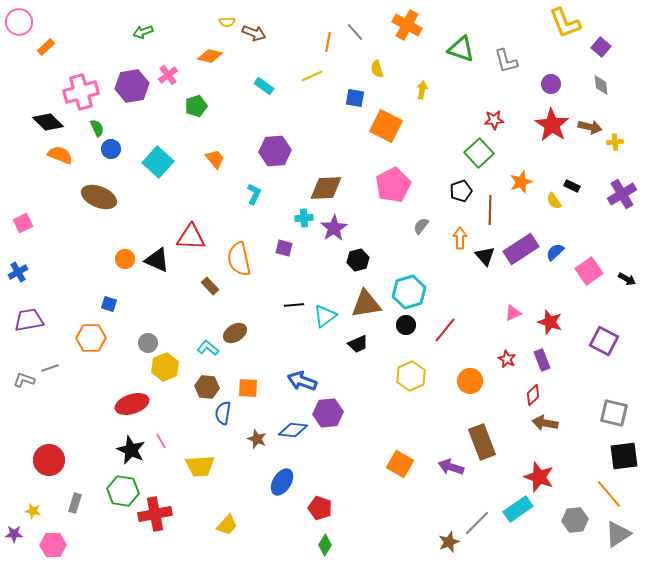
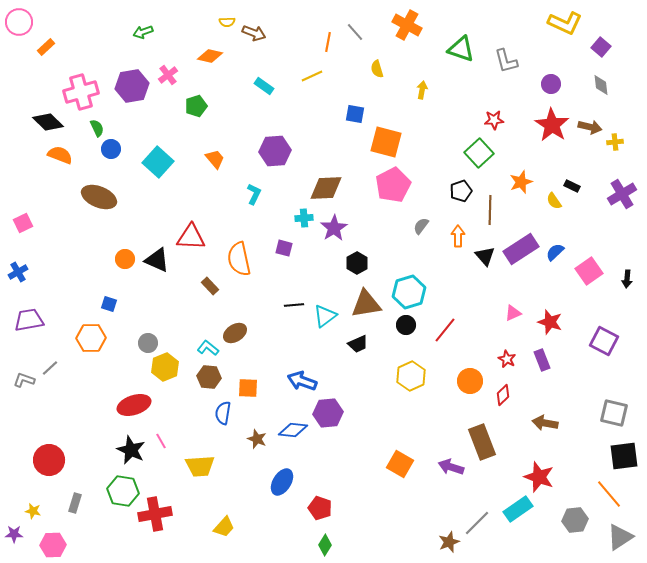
yellow L-shape at (565, 23): rotated 44 degrees counterclockwise
blue square at (355, 98): moved 16 px down
orange square at (386, 126): moved 16 px down; rotated 12 degrees counterclockwise
orange arrow at (460, 238): moved 2 px left, 2 px up
black hexagon at (358, 260): moved 1 px left, 3 px down; rotated 15 degrees counterclockwise
black arrow at (627, 279): rotated 66 degrees clockwise
gray line at (50, 368): rotated 24 degrees counterclockwise
brown hexagon at (207, 387): moved 2 px right, 10 px up
red diamond at (533, 395): moved 30 px left
red ellipse at (132, 404): moved 2 px right, 1 px down
yellow trapezoid at (227, 525): moved 3 px left, 2 px down
gray triangle at (618, 534): moved 2 px right, 3 px down
